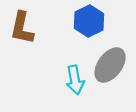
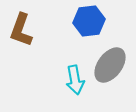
blue hexagon: rotated 20 degrees clockwise
brown L-shape: moved 1 px left, 2 px down; rotated 8 degrees clockwise
